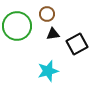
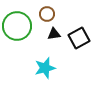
black triangle: moved 1 px right
black square: moved 2 px right, 6 px up
cyan star: moved 3 px left, 3 px up
